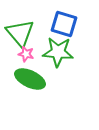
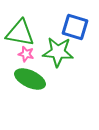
blue square: moved 11 px right, 3 px down
green triangle: rotated 40 degrees counterclockwise
